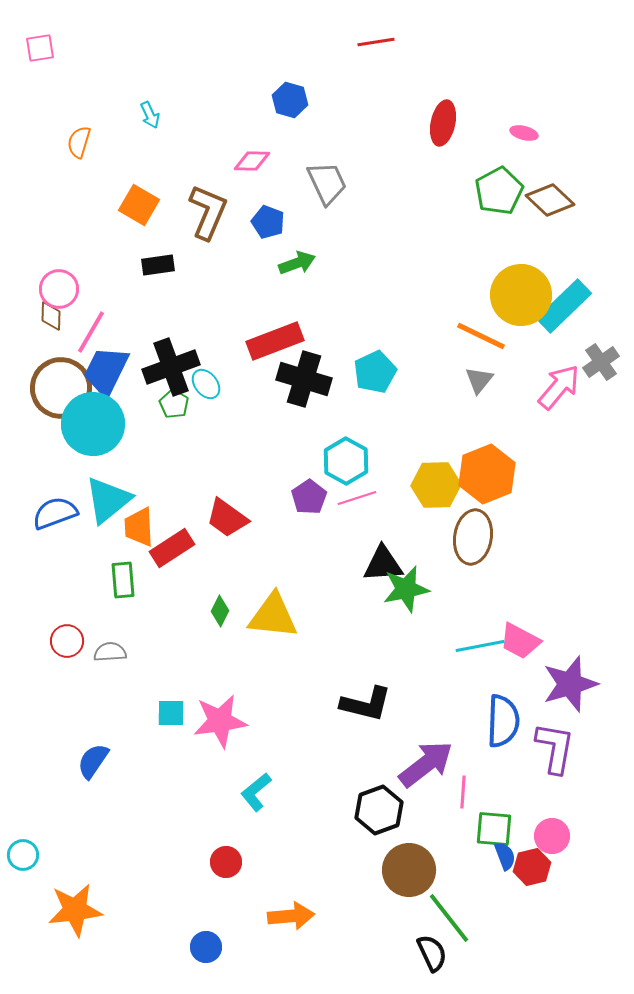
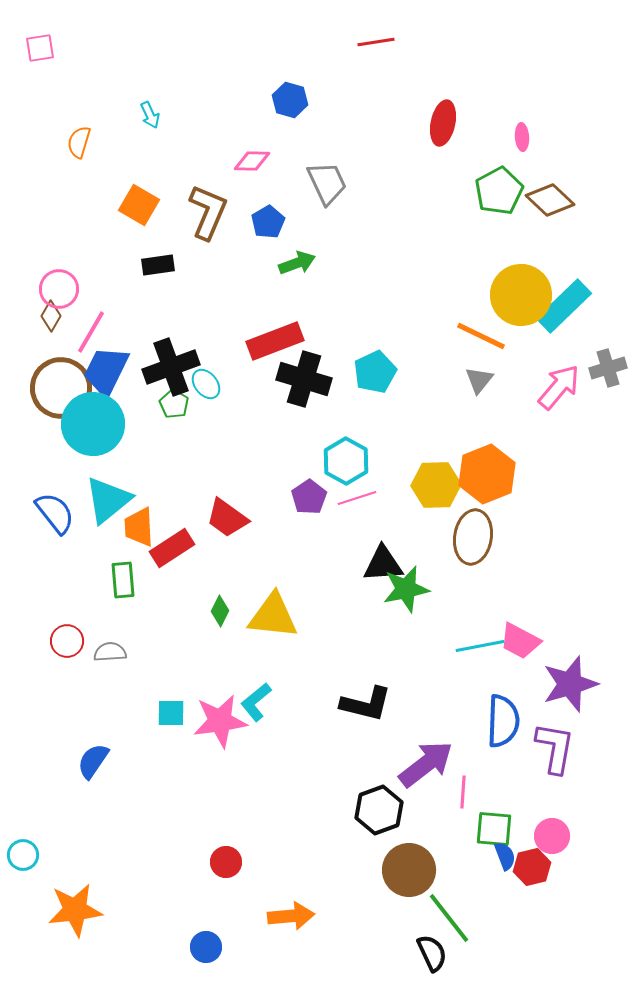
pink ellipse at (524, 133): moved 2 px left, 4 px down; rotated 72 degrees clockwise
blue pentagon at (268, 222): rotated 20 degrees clockwise
brown diamond at (51, 316): rotated 28 degrees clockwise
gray cross at (601, 362): moved 7 px right, 6 px down; rotated 18 degrees clockwise
blue semicircle at (55, 513): rotated 72 degrees clockwise
cyan L-shape at (256, 792): moved 90 px up
